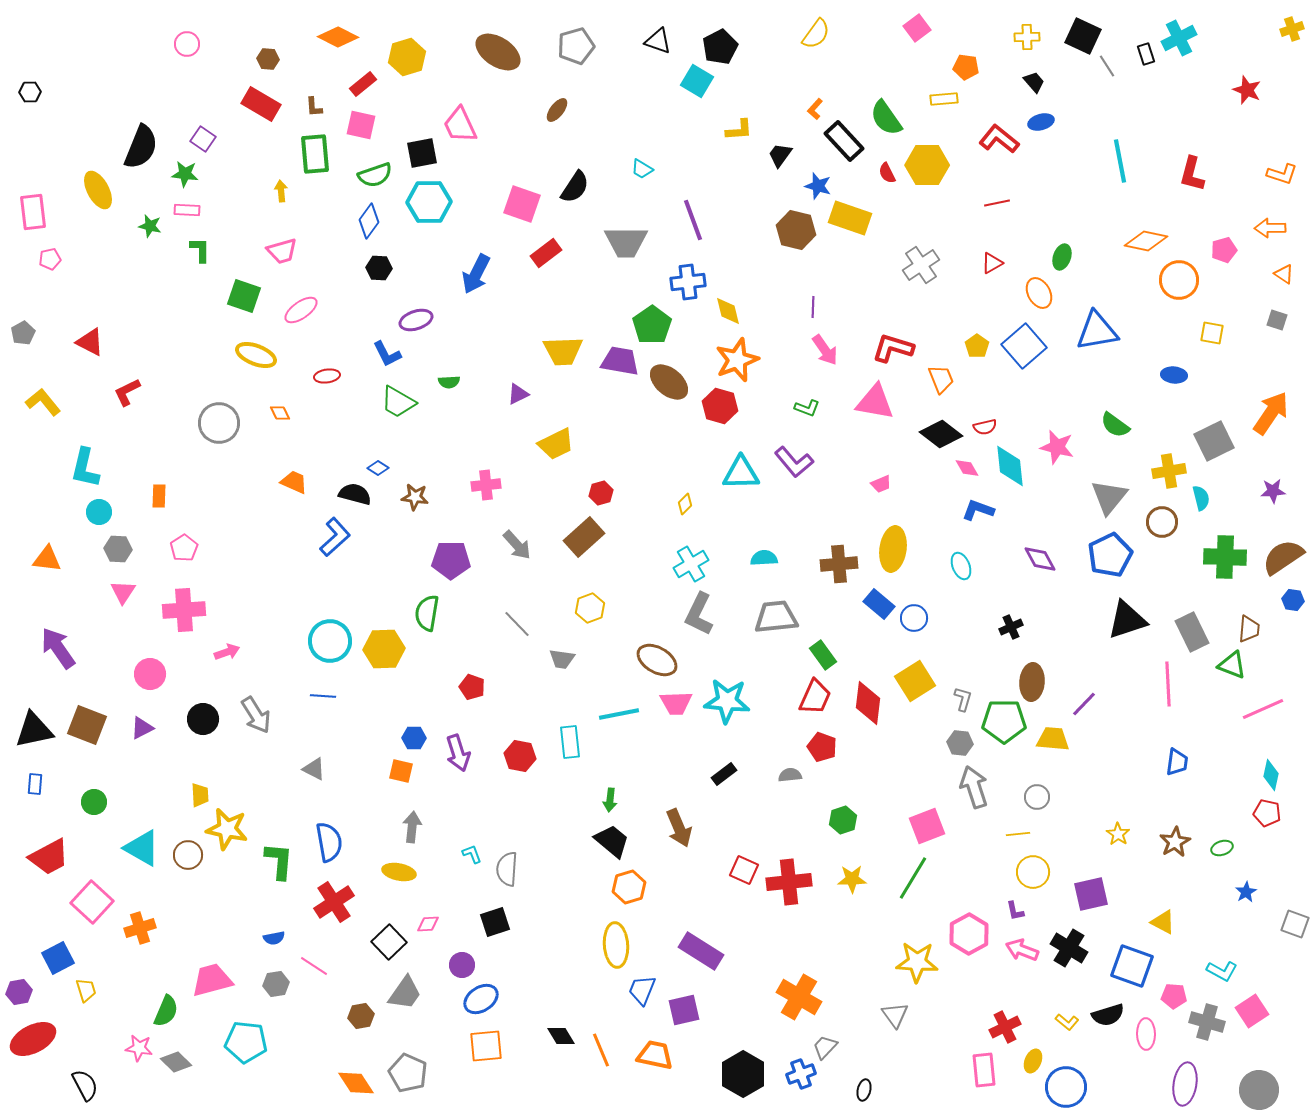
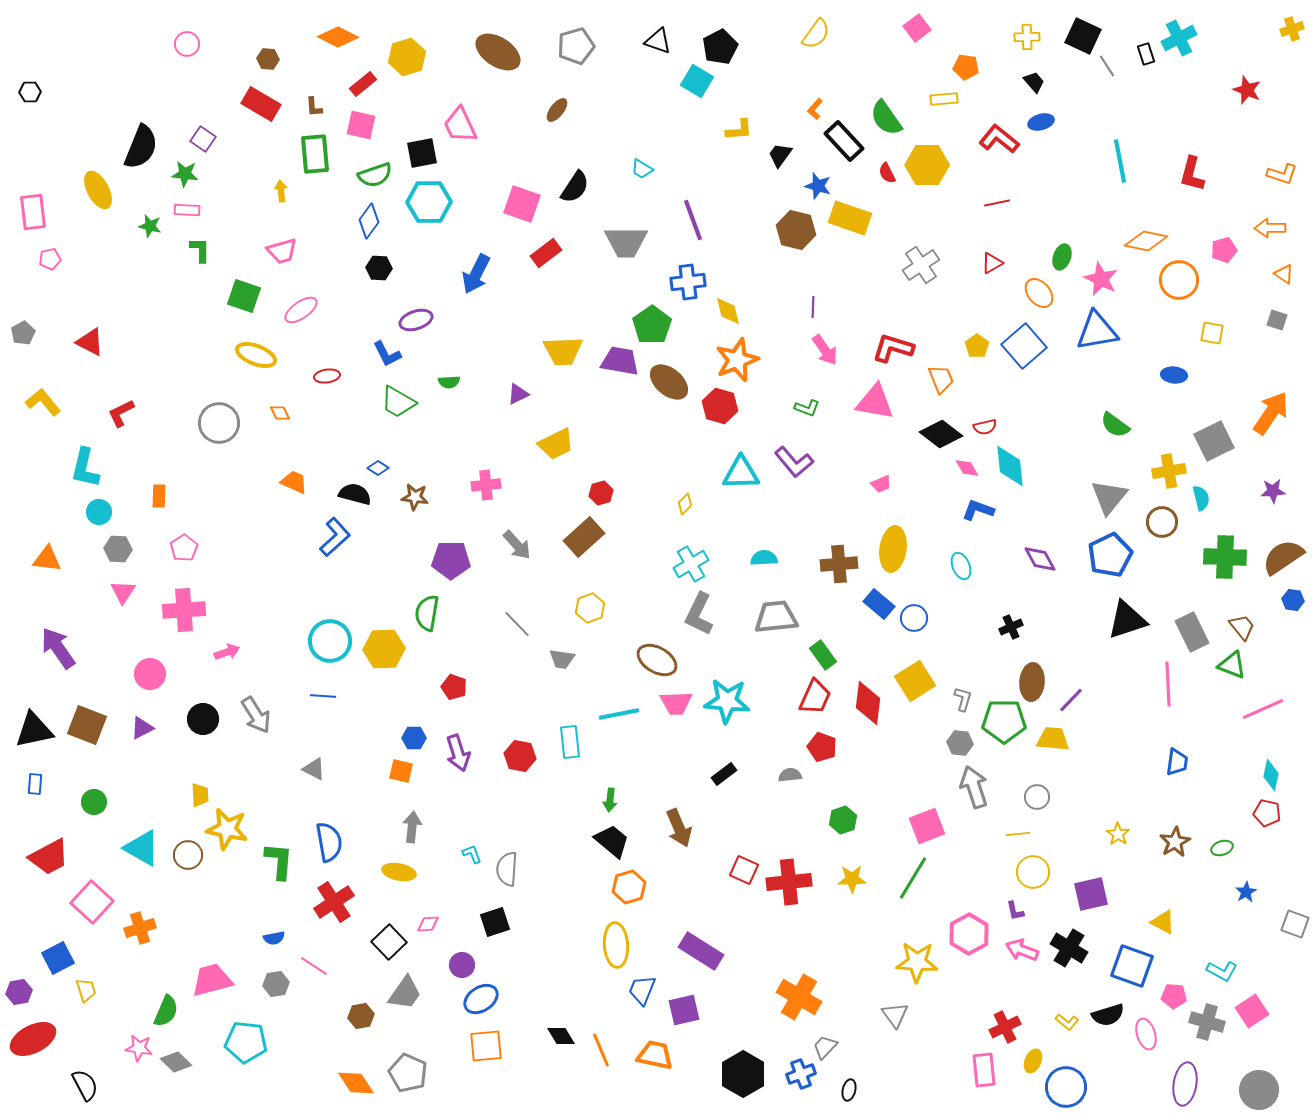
orange ellipse at (1039, 293): rotated 12 degrees counterclockwise
red L-shape at (127, 392): moved 6 px left, 21 px down
pink star at (1057, 447): moved 44 px right, 168 px up; rotated 12 degrees clockwise
brown trapezoid at (1249, 629): moved 7 px left, 2 px up; rotated 44 degrees counterclockwise
red pentagon at (472, 687): moved 18 px left
purple line at (1084, 704): moved 13 px left, 4 px up
pink ellipse at (1146, 1034): rotated 16 degrees counterclockwise
black ellipse at (864, 1090): moved 15 px left
